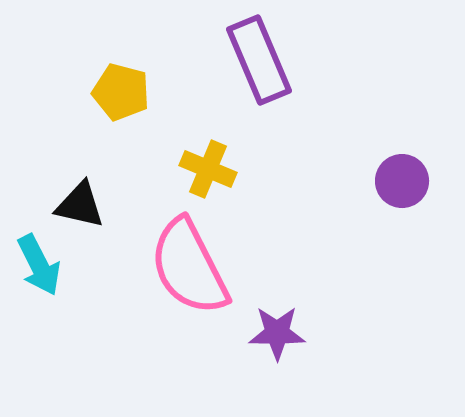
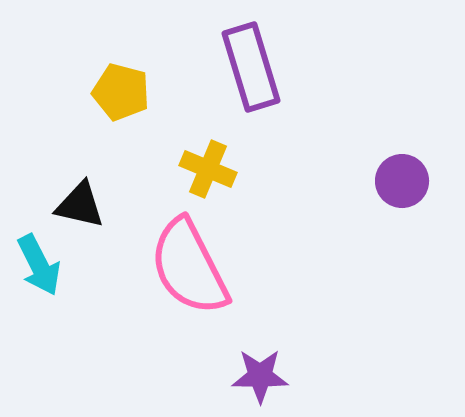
purple rectangle: moved 8 px left, 7 px down; rotated 6 degrees clockwise
purple star: moved 17 px left, 43 px down
